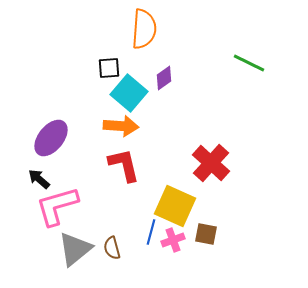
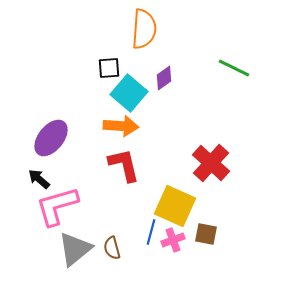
green line: moved 15 px left, 5 px down
